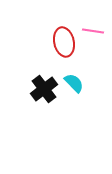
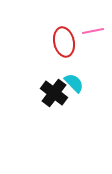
pink line: rotated 20 degrees counterclockwise
black cross: moved 10 px right, 4 px down; rotated 16 degrees counterclockwise
